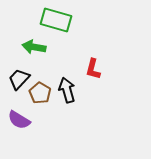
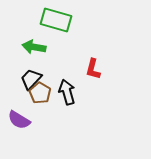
black trapezoid: moved 12 px right
black arrow: moved 2 px down
